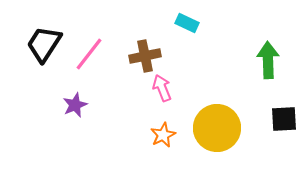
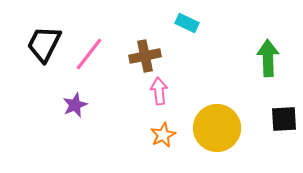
black trapezoid: rotated 6 degrees counterclockwise
green arrow: moved 2 px up
pink arrow: moved 3 px left, 3 px down; rotated 16 degrees clockwise
